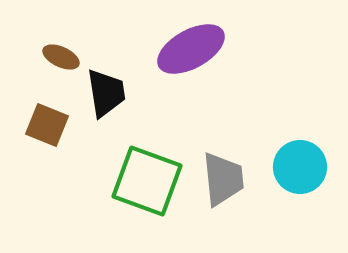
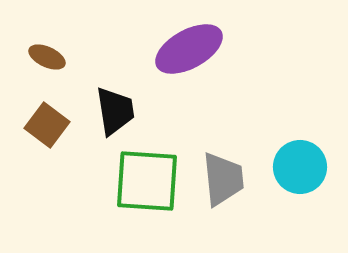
purple ellipse: moved 2 px left
brown ellipse: moved 14 px left
black trapezoid: moved 9 px right, 18 px down
brown square: rotated 15 degrees clockwise
green square: rotated 16 degrees counterclockwise
